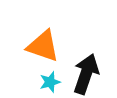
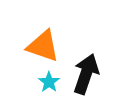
cyan star: moved 1 px left; rotated 20 degrees counterclockwise
